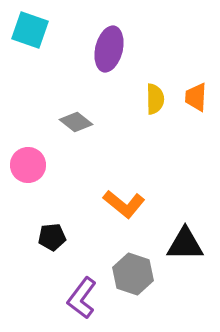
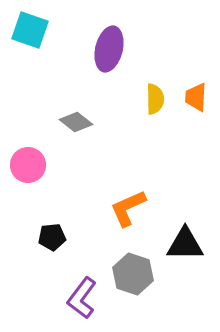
orange L-shape: moved 4 px right, 4 px down; rotated 117 degrees clockwise
